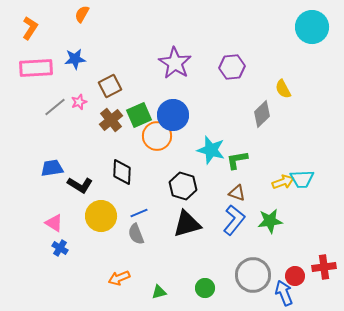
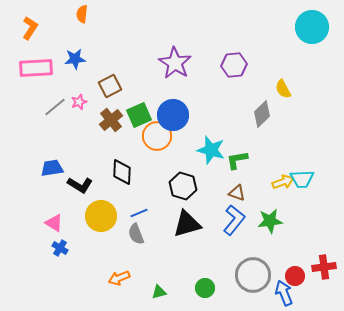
orange semicircle: rotated 24 degrees counterclockwise
purple hexagon: moved 2 px right, 2 px up
